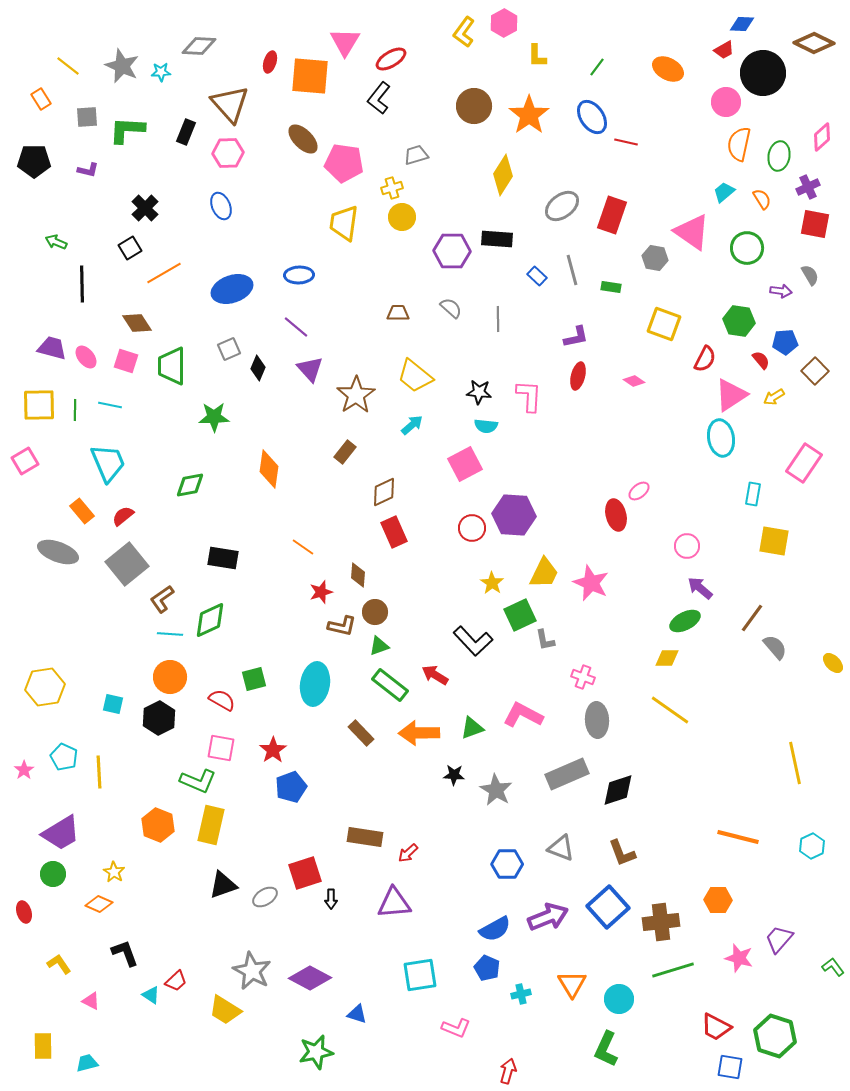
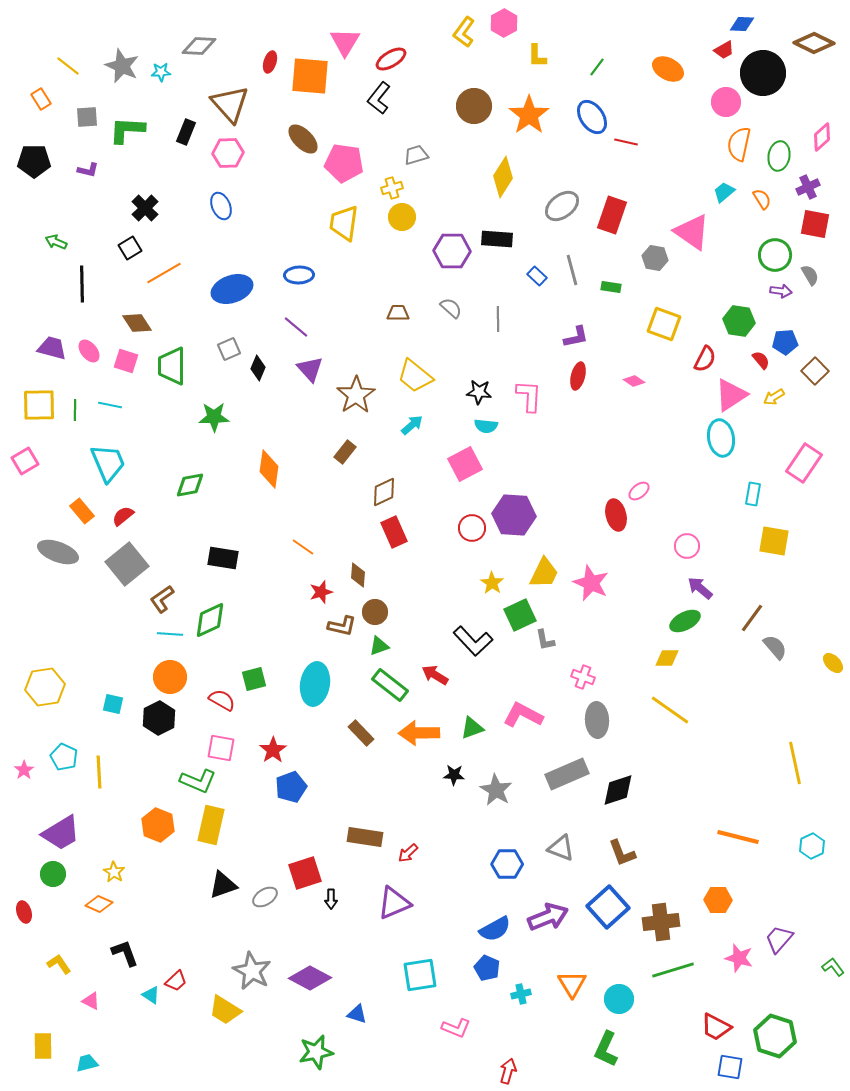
yellow diamond at (503, 175): moved 2 px down
green circle at (747, 248): moved 28 px right, 7 px down
pink ellipse at (86, 357): moved 3 px right, 6 px up
purple triangle at (394, 903): rotated 18 degrees counterclockwise
